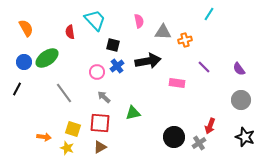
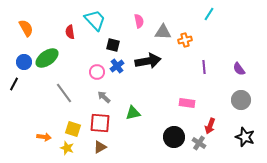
purple line: rotated 40 degrees clockwise
pink rectangle: moved 10 px right, 20 px down
black line: moved 3 px left, 5 px up
gray cross: rotated 24 degrees counterclockwise
